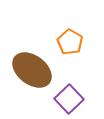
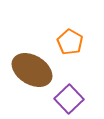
brown ellipse: rotated 6 degrees counterclockwise
